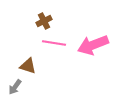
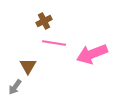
pink arrow: moved 1 px left, 9 px down
brown triangle: rotated 42 degrees clockwise
